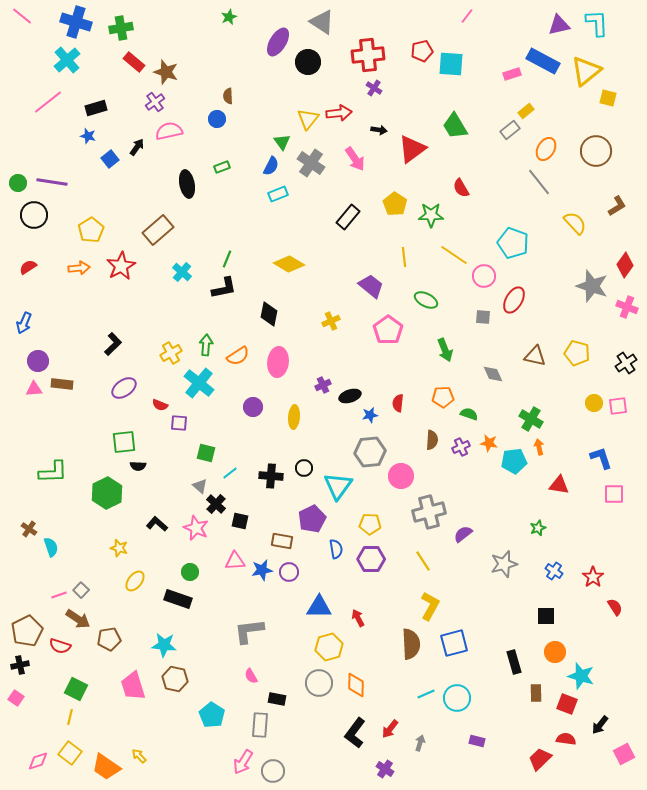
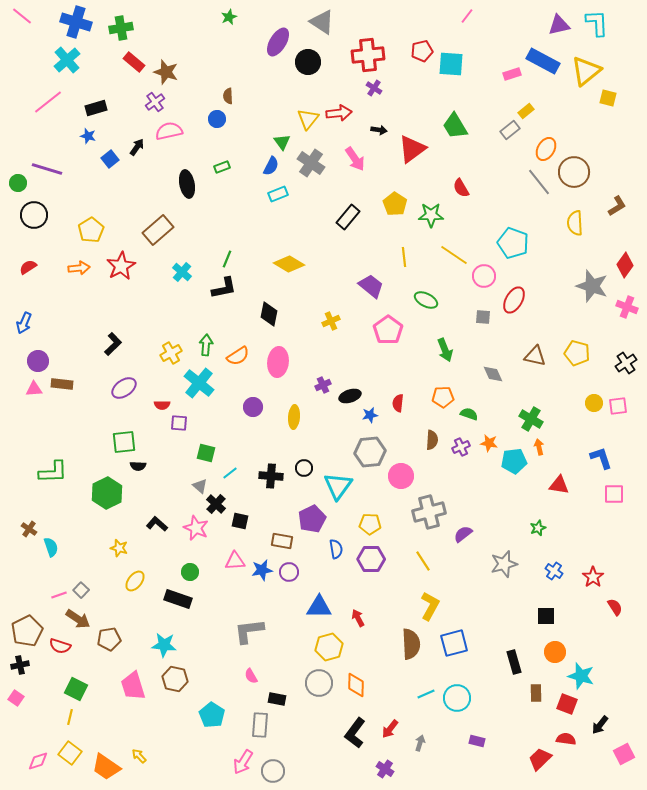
brown circle at (596, 151): moved 22 px left, 21 px down
purple line at (52, 182): moved 5 px left, 13 px up; rotated 8 degrees clockwise
yellow semicircle at (575, 223): rotated 140 degrees counterclockwise
red semicircle at (160, 405): moved 2 px right; rotated 21 degrees counterclockwise
